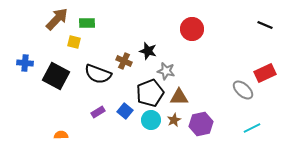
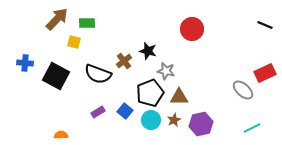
brown cross: rotated 28 degrees clockwise
